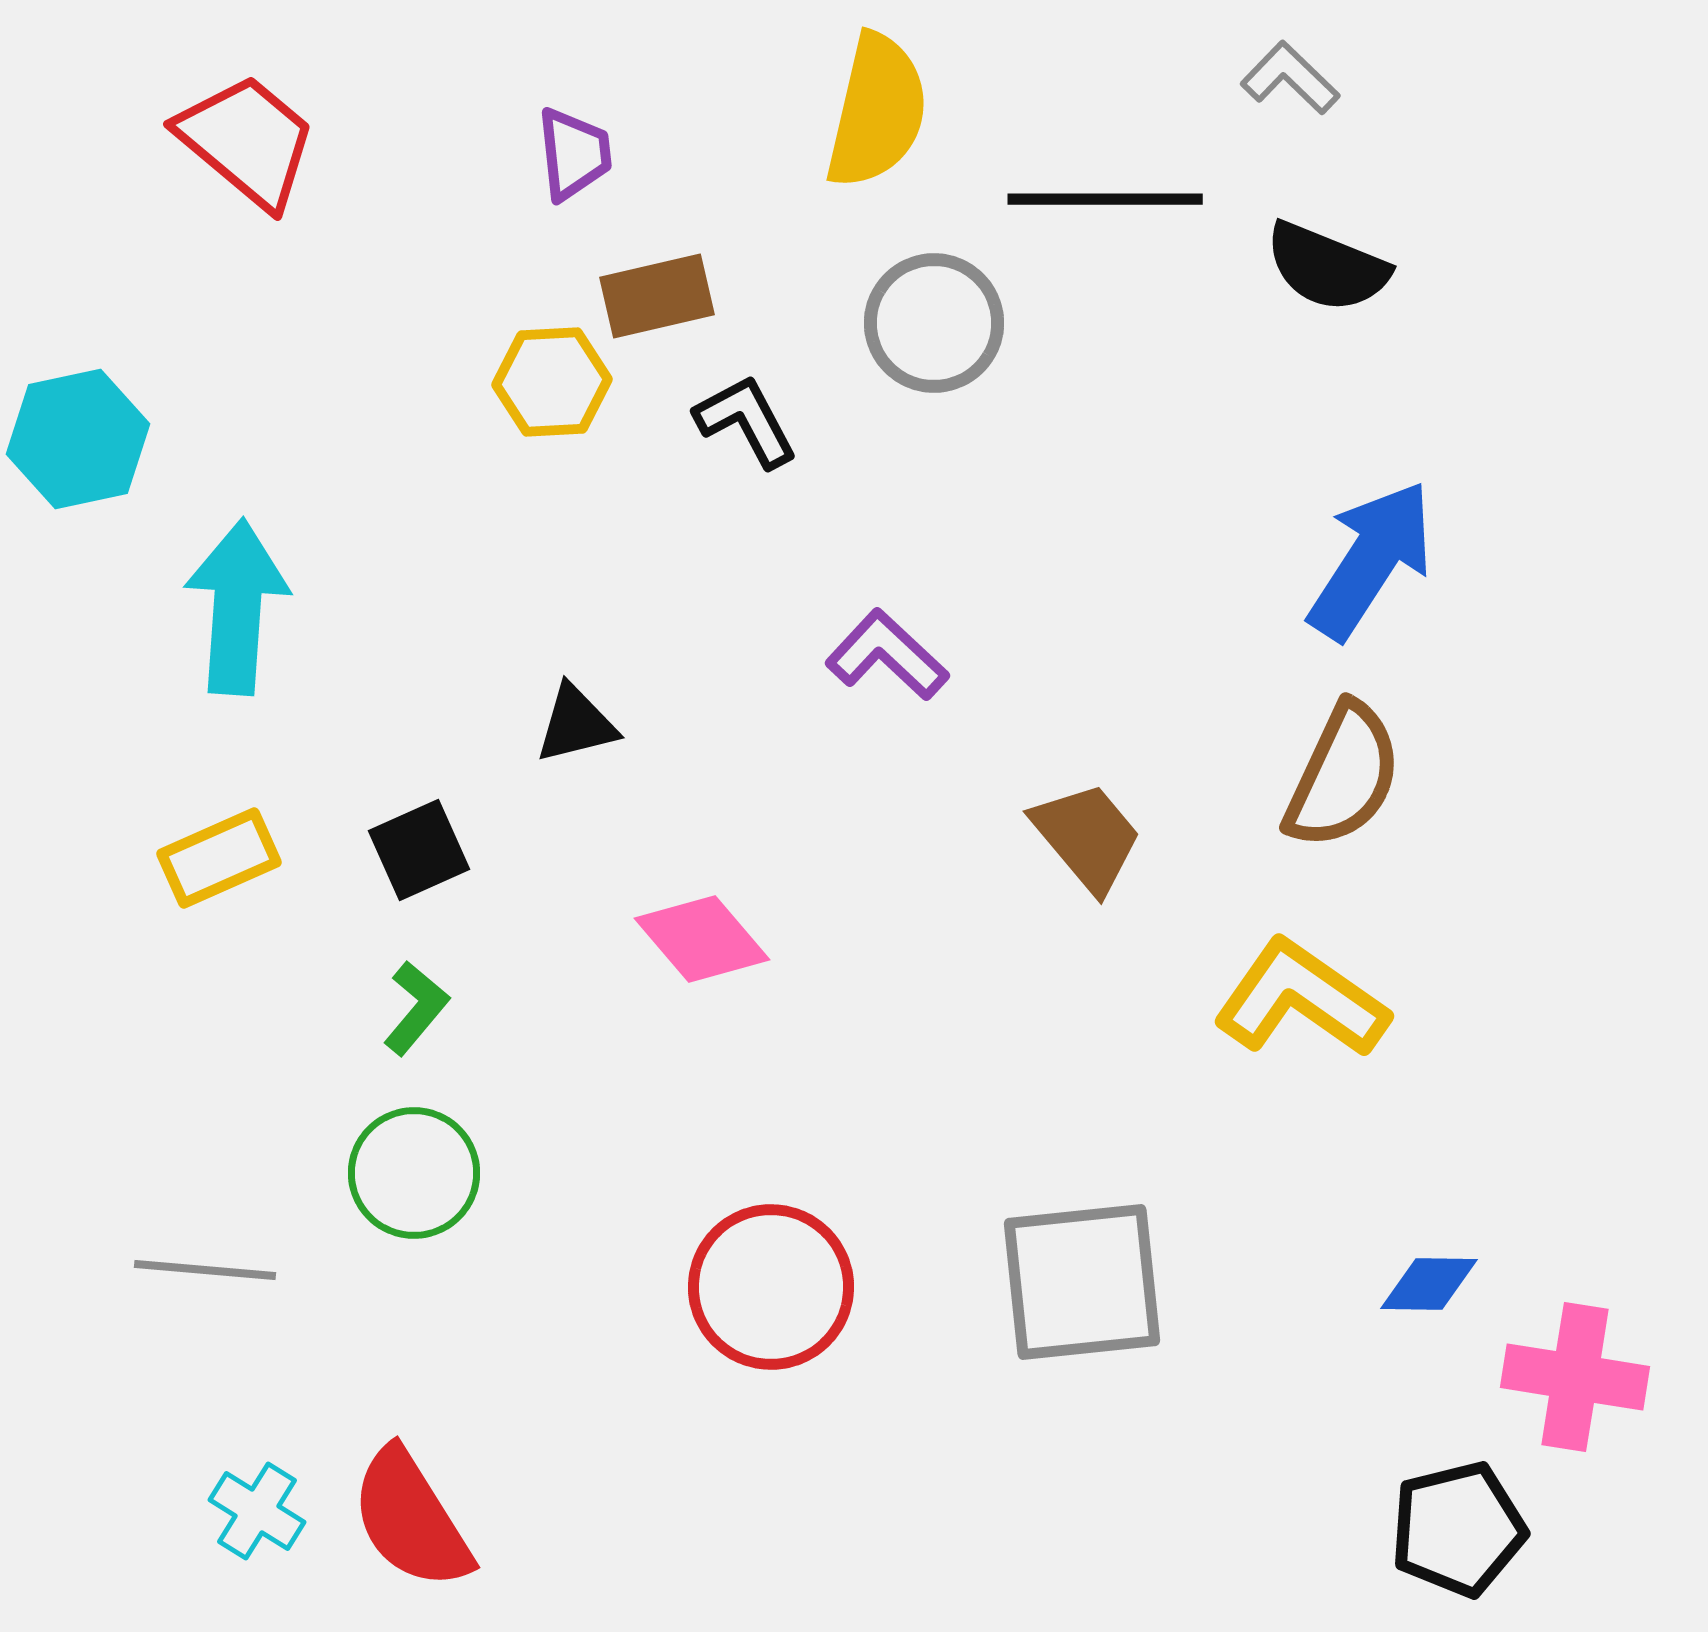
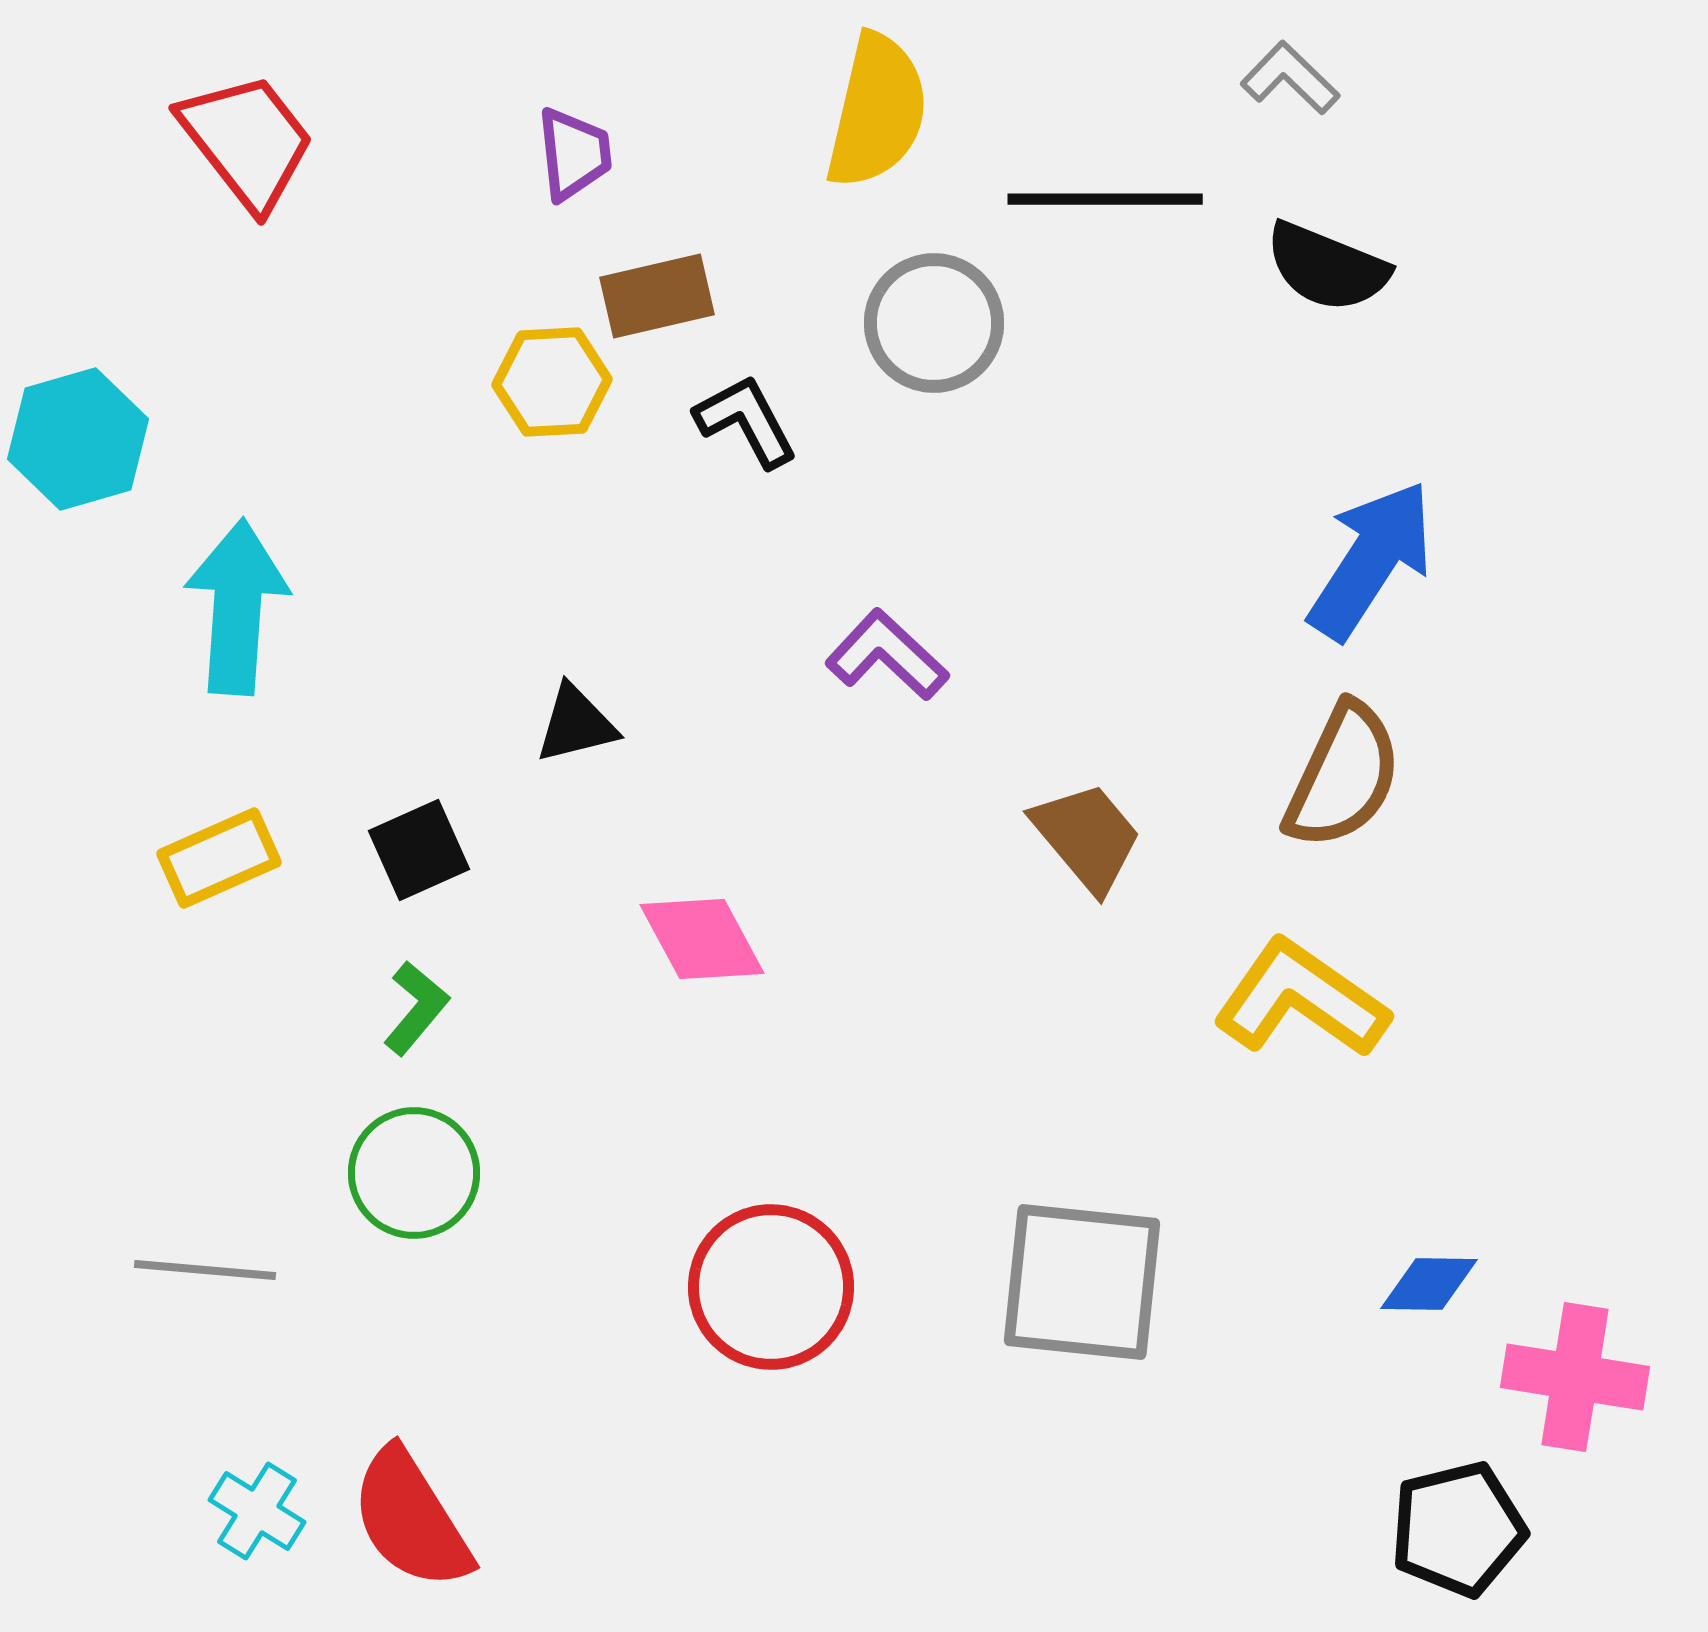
red trapezoid: rotated 12 degrees clockwise
cyan hexagon: rotated 4 degrees counterclockwise
pink diamond: rotated 12 degrees clockwise
gray square: rotated 12 degrees clockwise
